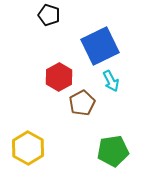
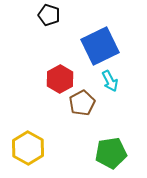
red hexagon: moved 1 px right, 2 px down
cyan arrow: moved 1 px left
green pentagon: moved 2 px left, 2 px down
